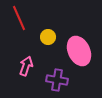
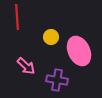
red line: moved 2 px left, 1 px up; rotated 20 degrees clockwise
yellow circle: moved 3 px right
pink arrow: rotated 114 degrees clockwise
